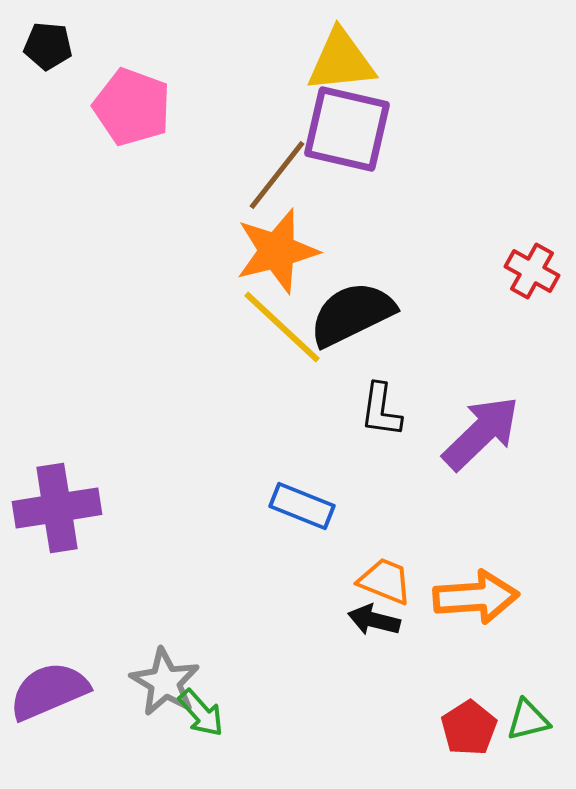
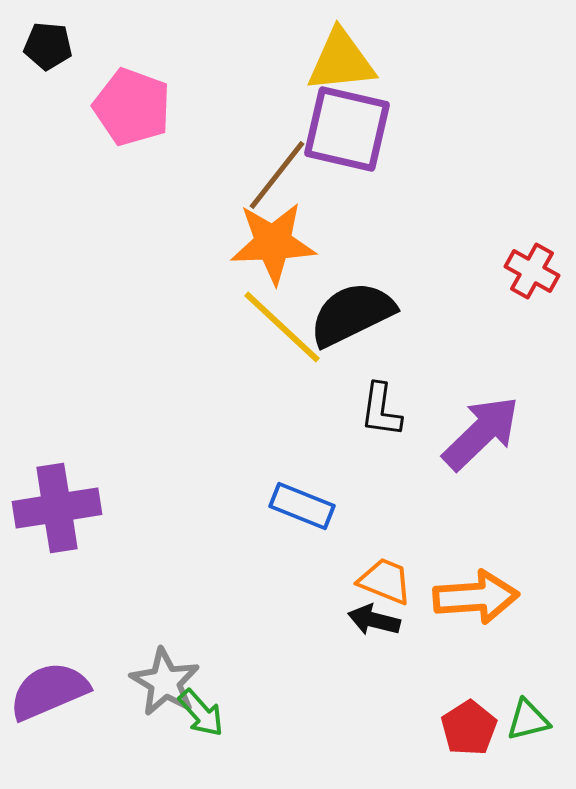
orange star: moved 4 px left, 8 px up; rotated 12 degrees clockwise
